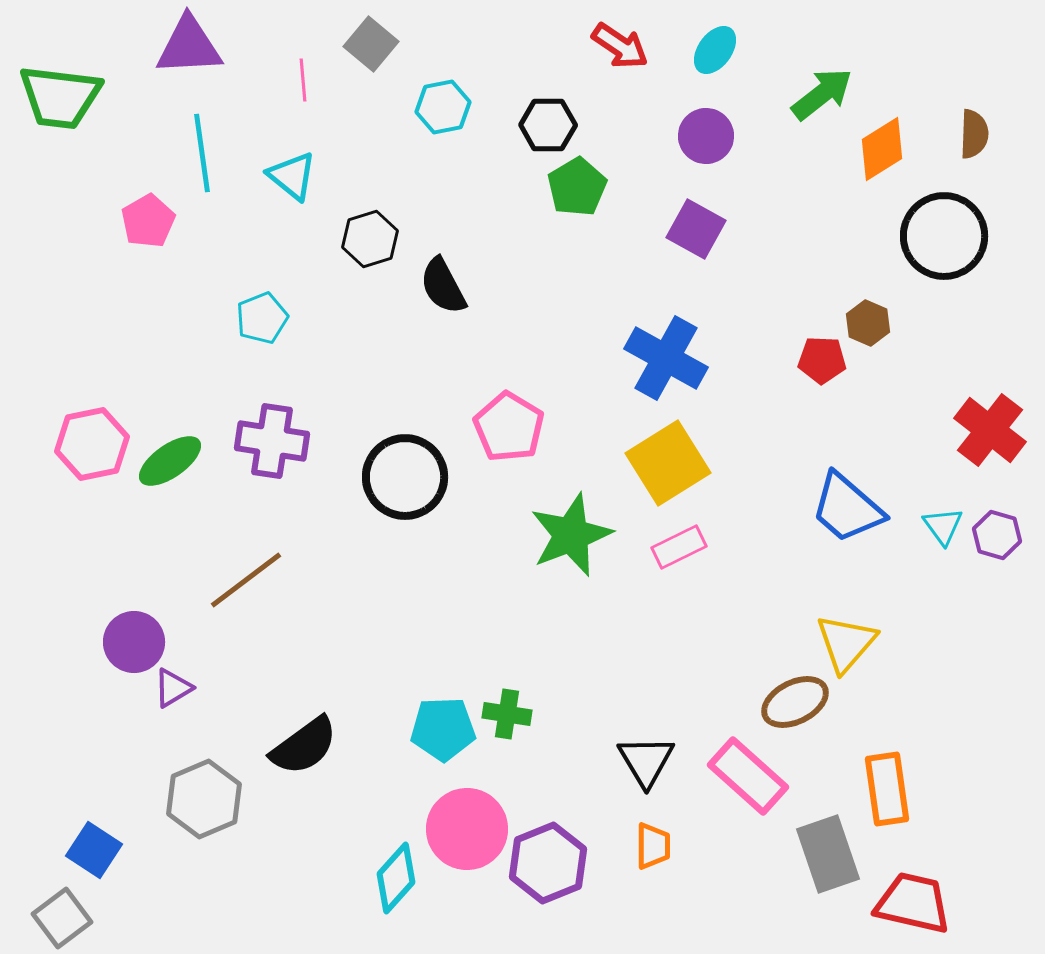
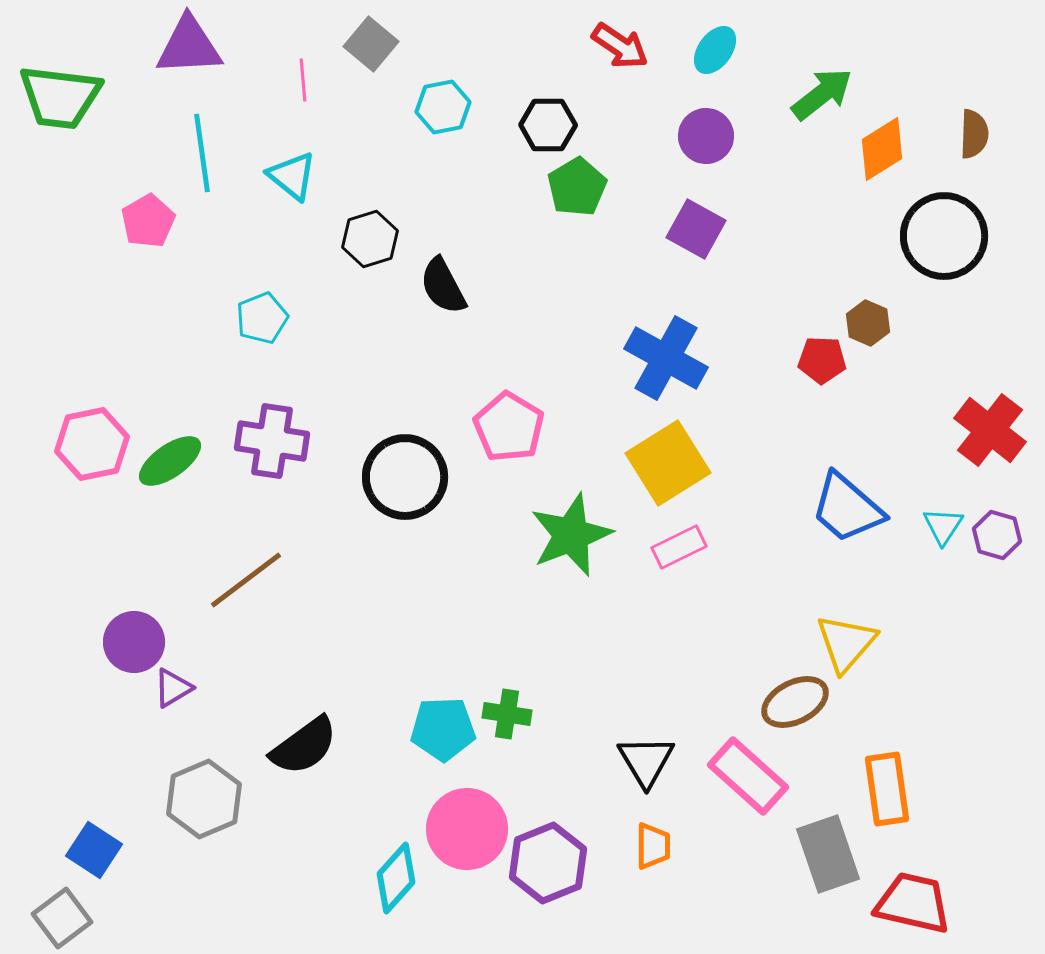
cyan triangle at (943, 526): rotated 9 degrees clockwise
